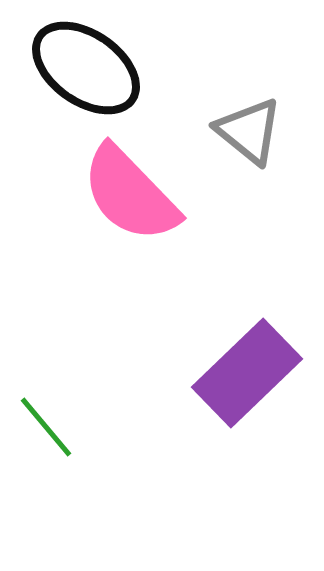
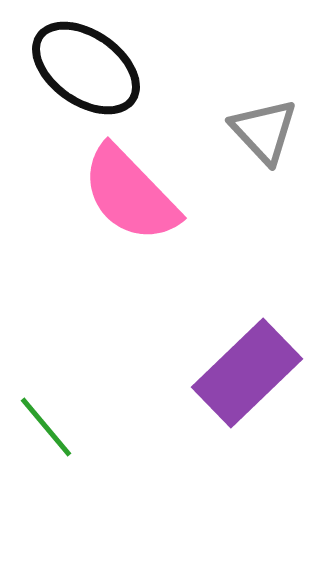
gray triangle: moved 15 px right; rotated 8 degrees clockwise
